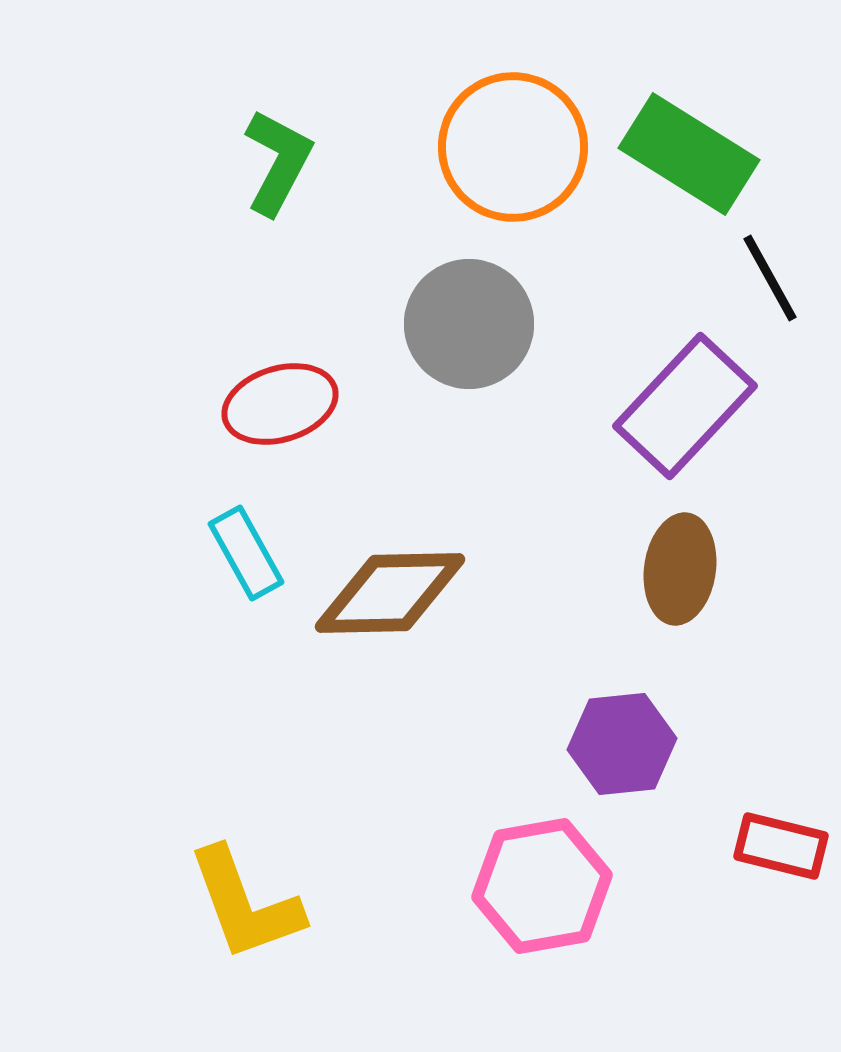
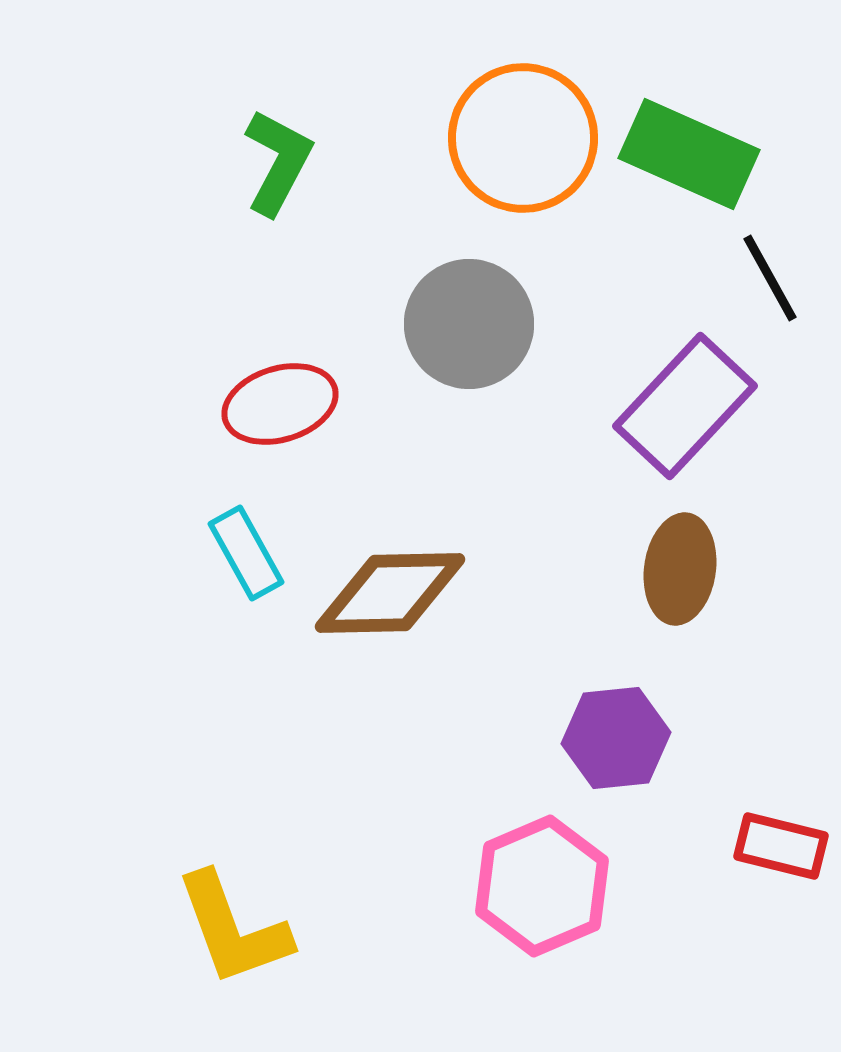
orange circle: moved 10 px right, 9 px up
green rectangle: rotated 8 degrees counterclockwise
purple hexagon: moved 6 px left, 6 px up
pink hexagon: rotated 13 degrees counterclockwise
yellow L-shape: moved 12 px left, 25 px down
